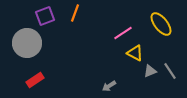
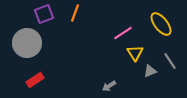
purple square: moved 1 px left, 2 px up
yellow triangle: rotated 30 degrees clockwise
gray line: moved 10 px up
